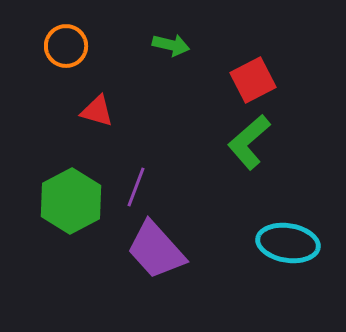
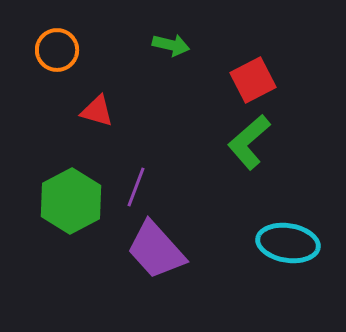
orange circle: moved 9 px left, 4 px down
